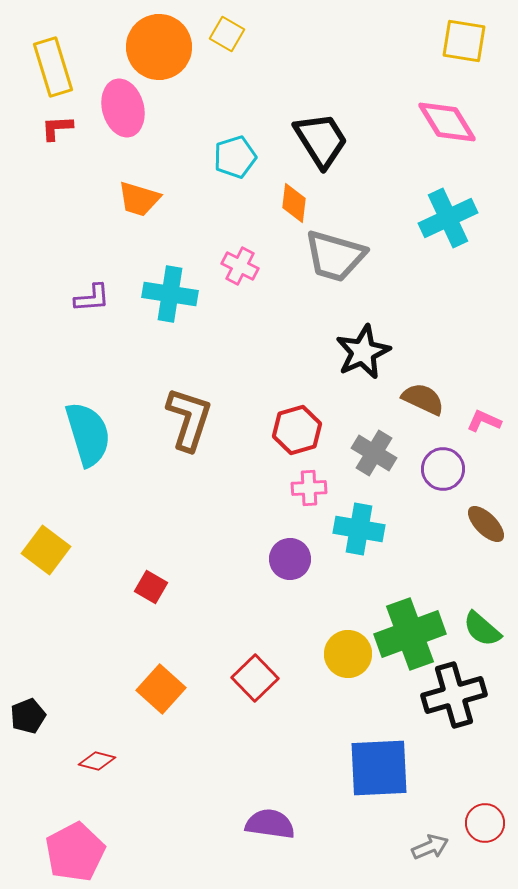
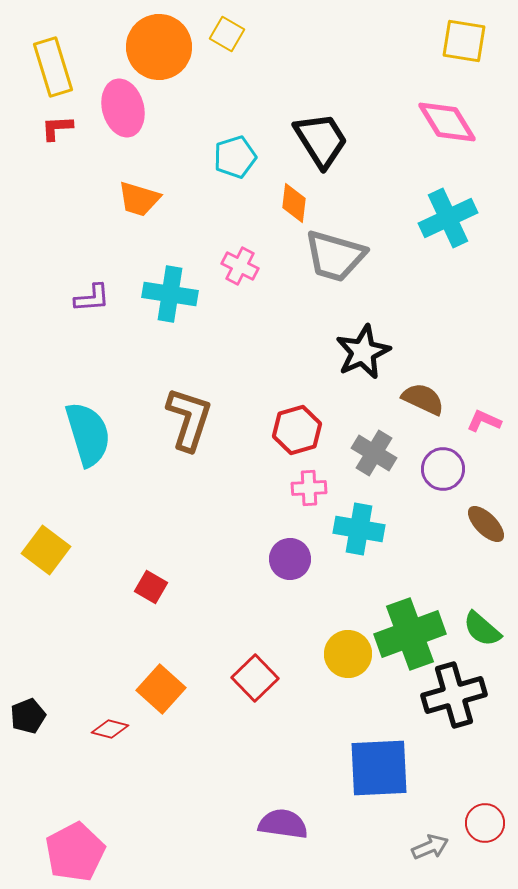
red diamond at (97, 761): moved 13 px right, 32 px up
purple semicircle at (270, 824): moved 13 px right
